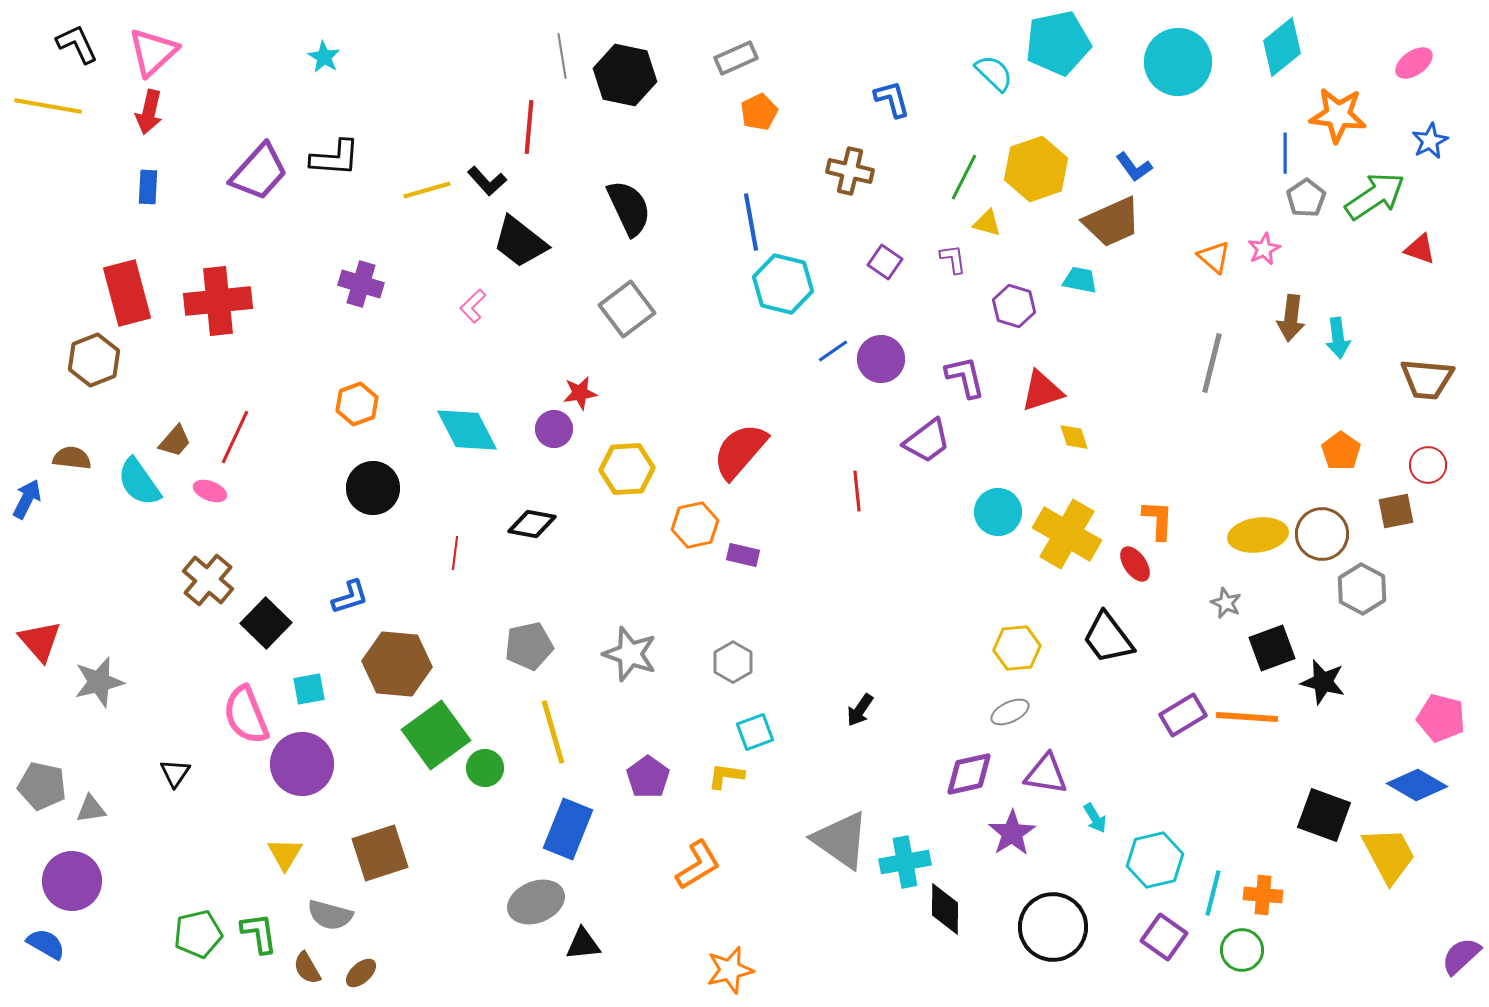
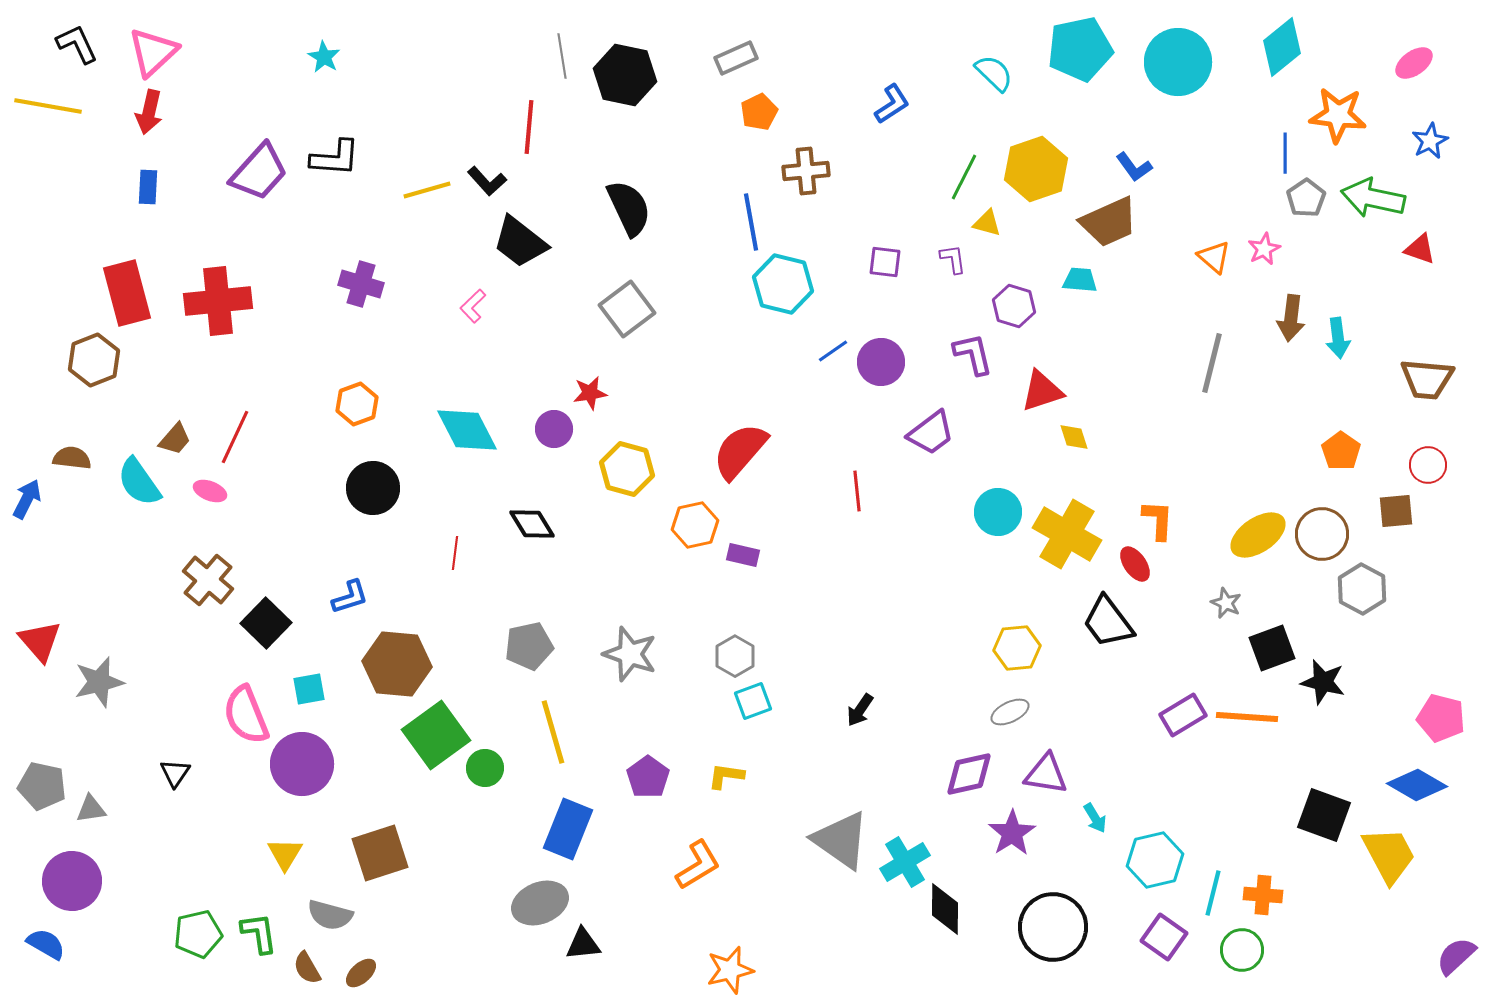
cyan pentagon at (1058, 43): moved 22 px right, 6 px down
blue L-shape at (892, 99): moved 5 px down; rotated 72 degrees clockwise
brown cross at (850, 171): moved 44 px left; rotated 18 degrees counterclockwise
green arrow at (1375, 196): moved 2 px left, 2 px down; rotated 134 degrees counterclockwise
brown trapezoid at (1112, 222): moved 3 px left
purple square at (885, 262): rotated 28 degrees counterclockwise
cyan trapezoid at (1080, 280): rotated 6 degrees counterclockwise
purple circle at (881, 359): moved 3 px down
purple L-shape at (965, 377): moved 8 px right, 23 px up
red star at (580, 393): moved 10 px right
brown trapezoid at (175, 441): moved 2 px up
purple trapezoid at (927, 441): moved 4 px right, 8 px up
yellow hexagon at (627, 469): rotated 18 degrees clockwise
brown square at (1396, 511): rotated 6 degrees clockwise
black diamond at (532, 524): rotated 48 degrees clockwise
yellow ellipse at (1258, 535): rotated 26 degrees counterclockwise
black trapezoid at (1108, 638): moved 16 px up
gray hexagon at (733, 662): moved 2 px right, 6 px up
cyan square at (755, 732): moved 2 px left, 31 px up
cyan cross at (905, 862): rotated 21 degrees counterclockwise
gray ellipse at (536, 902): moved 4 px right, 1 px down
purple semicircle at (1461, 956): moved 5 px left
